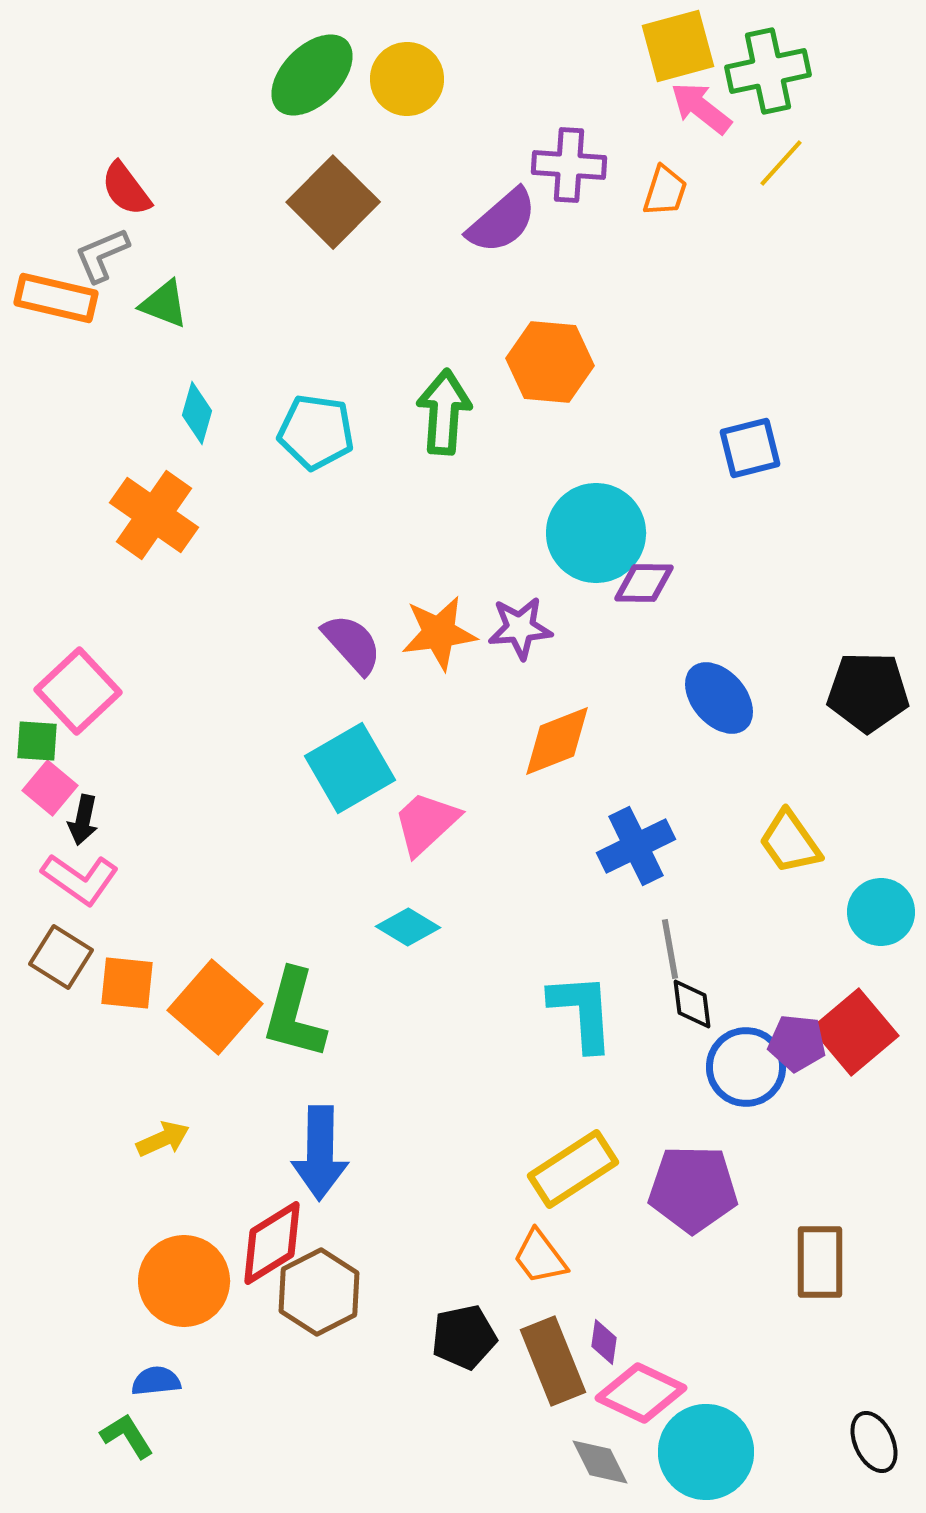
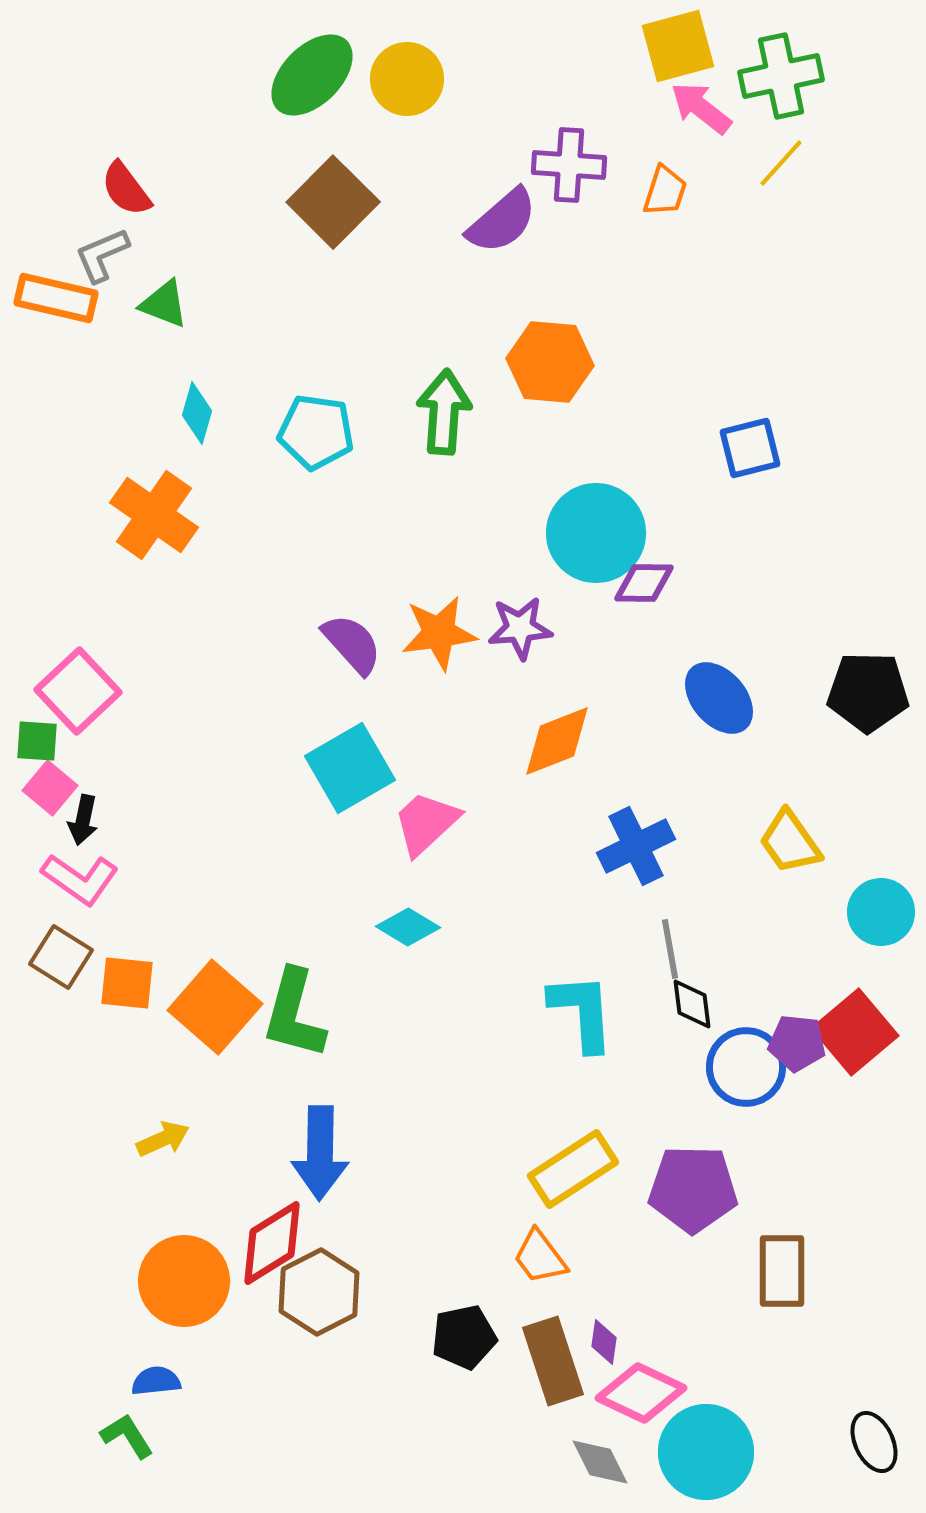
green cross at (768, 71): moved 13 px right, 5 px down
brown rectangle at (820, 1262): moved 38 px left, 9 px down
brown rectangle at (553, 1361): rotated 4 degrees clockwise
